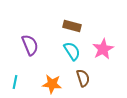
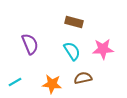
brown rectangle: moved 2 px right, 4 px up
purple semicircle: moved 1 px up
pink star: rotated 25 degrees clockwise
brown semicircle: rotated 84 degrees counterclockwise
cyan line: rotated 48 degrees clockwise
